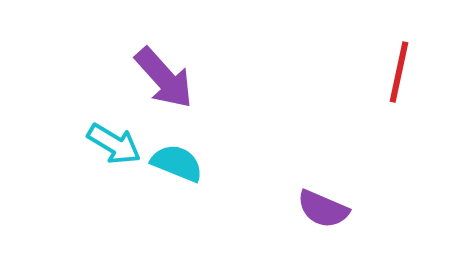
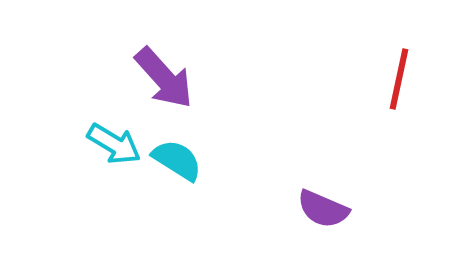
red line: moved 7 px down
cyan semicircle: moved 3 px up; rotated 10 degrees clockwise
